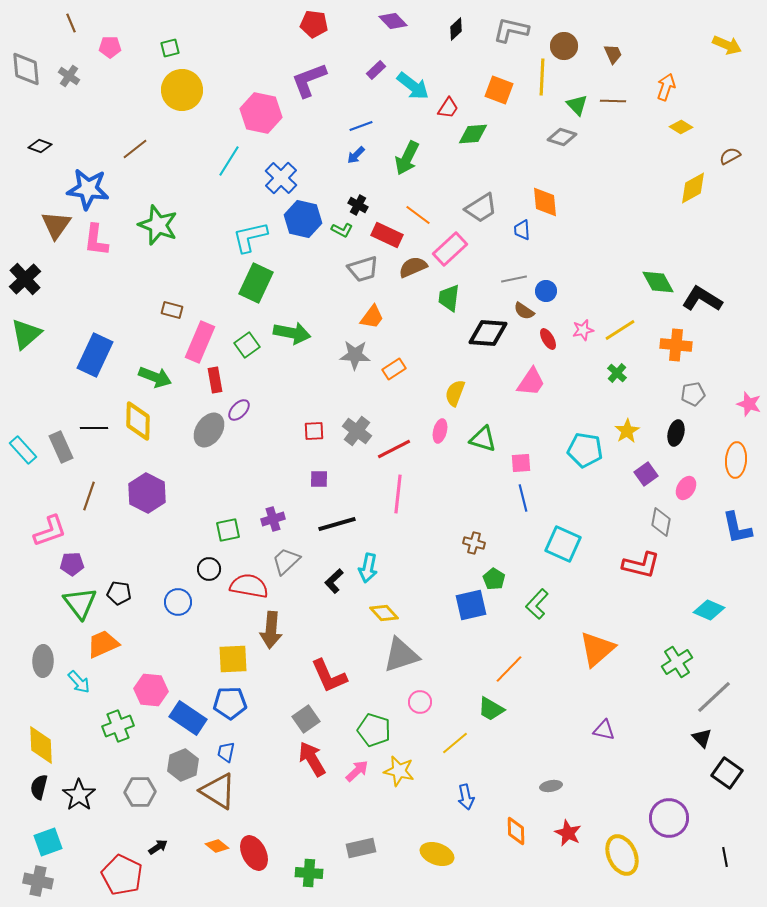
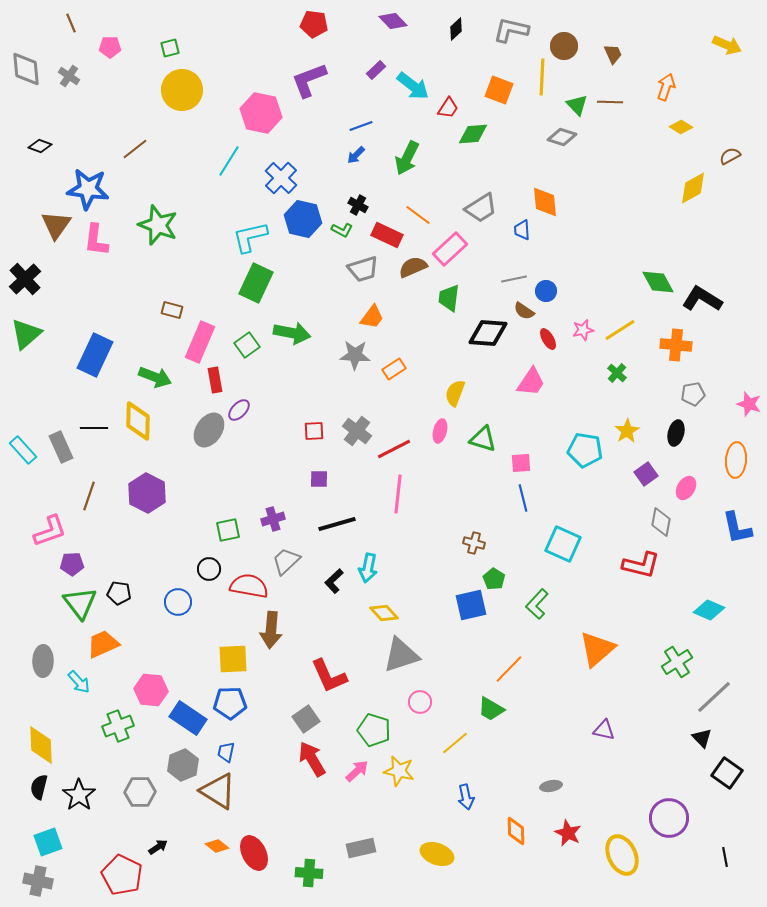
brown line at (613, 101): moved 3 px left, 1 px down
